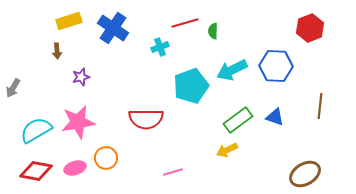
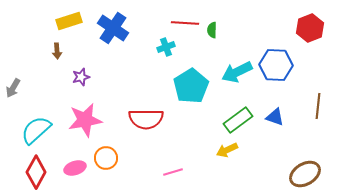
red line: rotated 20 degrees clockwise
green semicircle: moved 1 px left, 1 px up
cyan cross: moved 6 px right
blue hexagon: moved 1 px up
cyan arrow: moved 5 px right, 2 px down
cyan pentagon: rotated 12 degrees counterclockwise
brown line: moved 2 px left
pink star: moved 7 px right, 2 px up
cyan semicircle: rotated 12 degrees counterclockwise
red diamond: moved 1 px down; rotated 72 degrees counterclockwise
